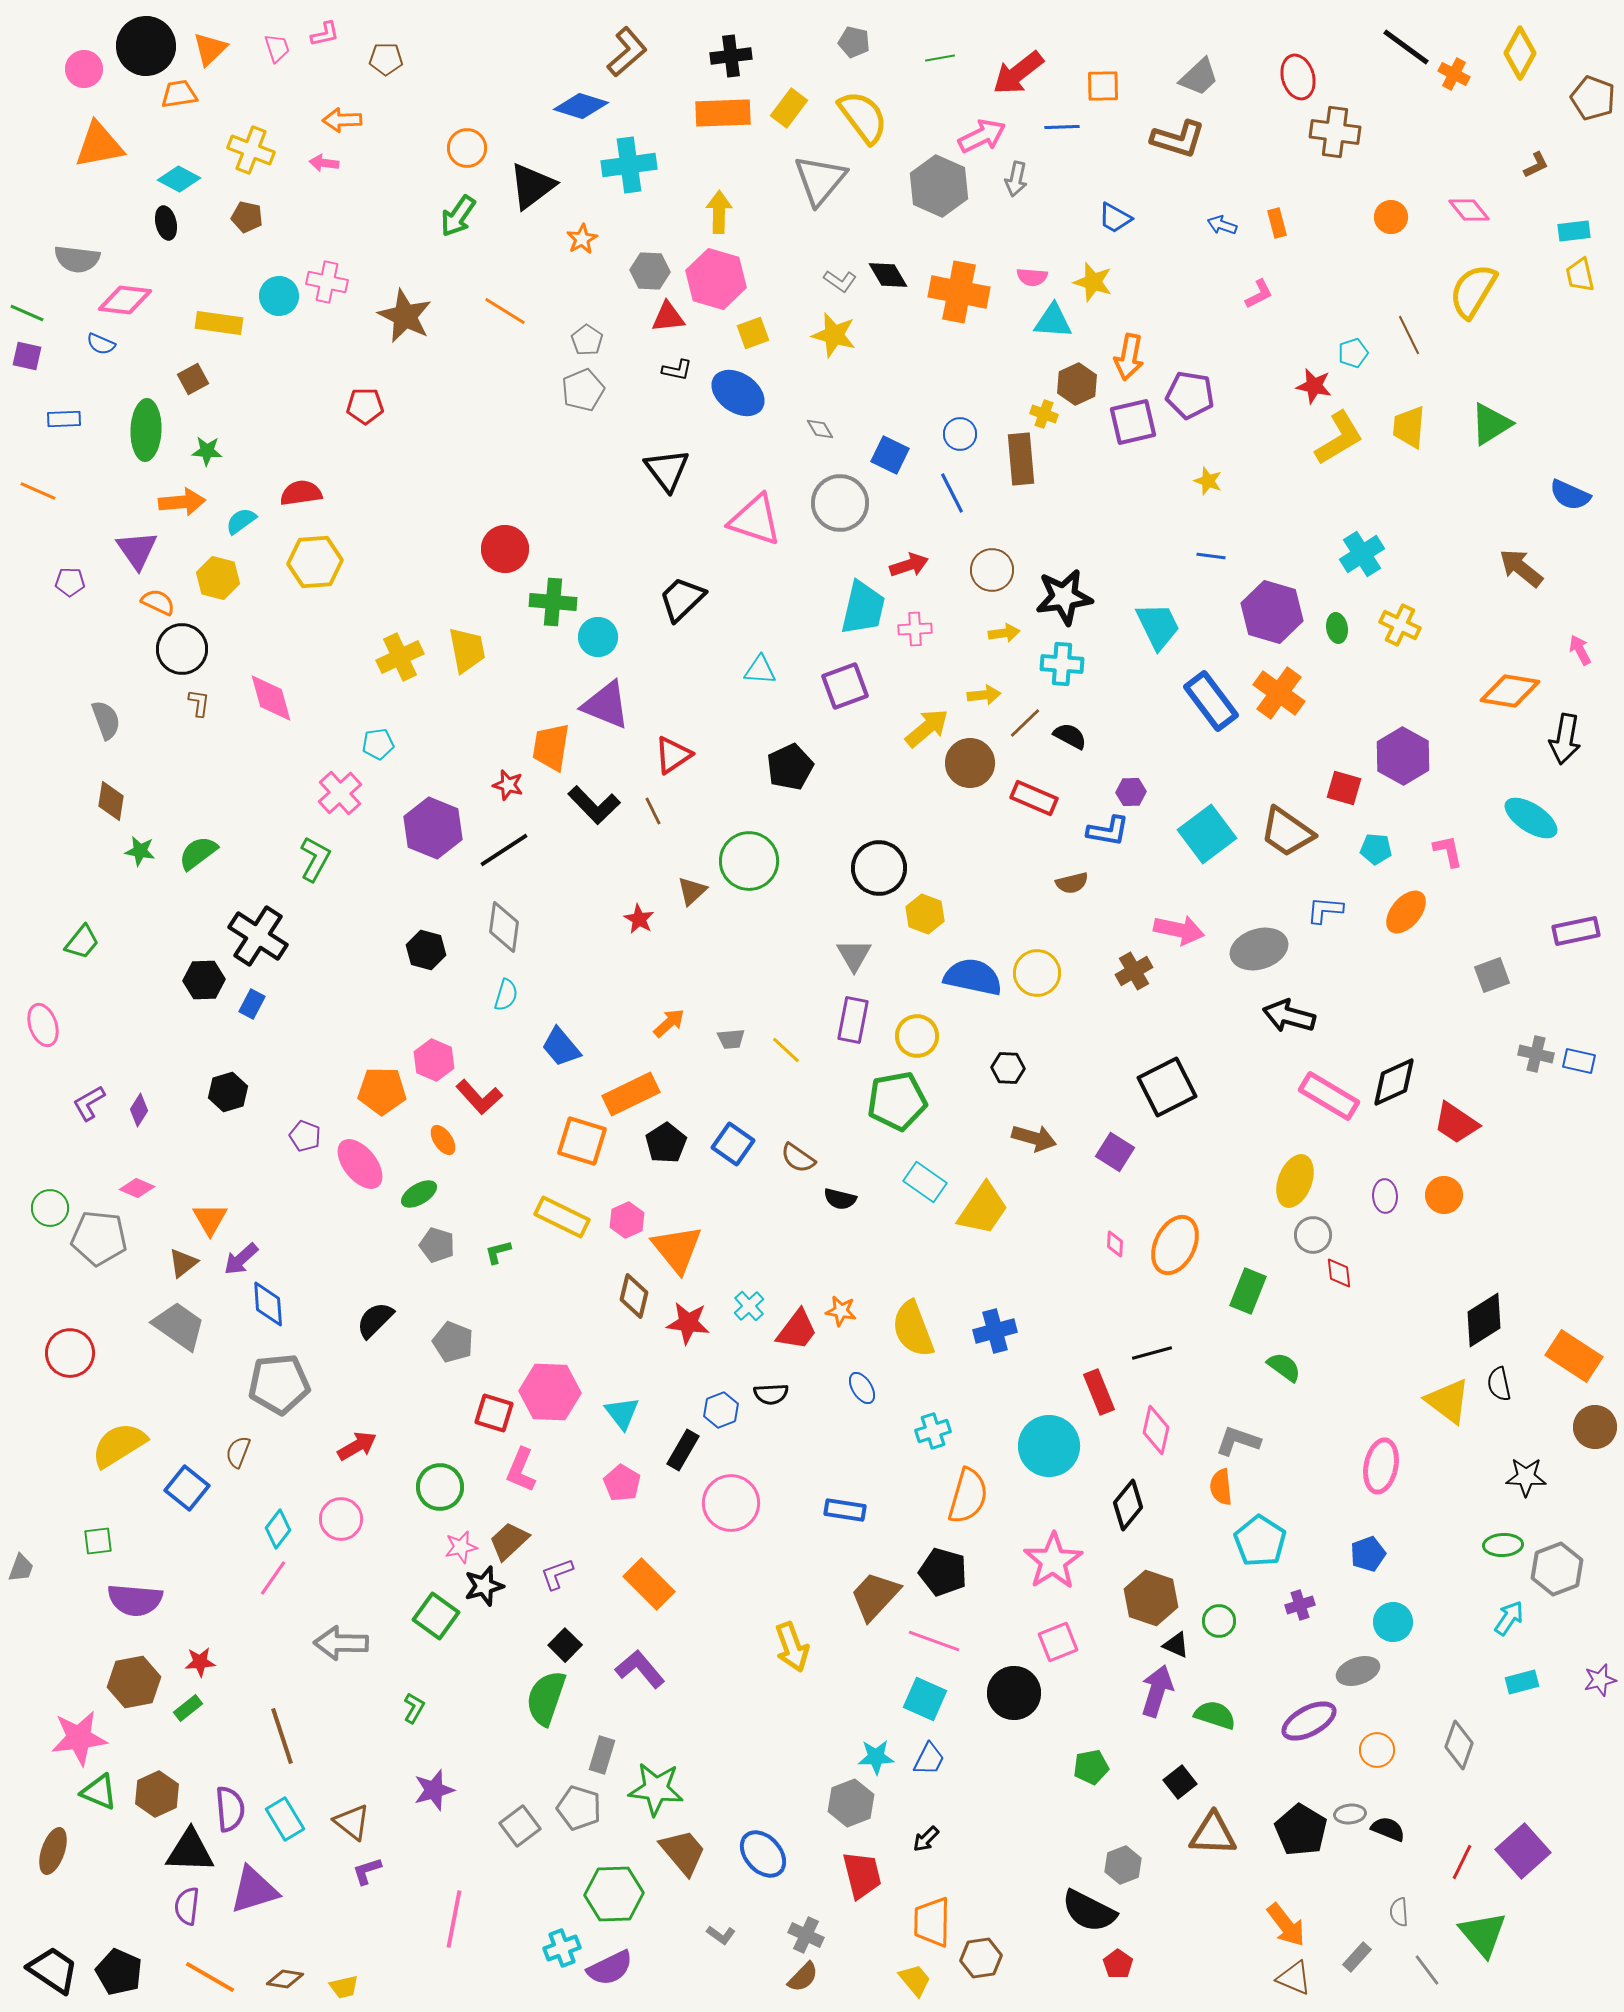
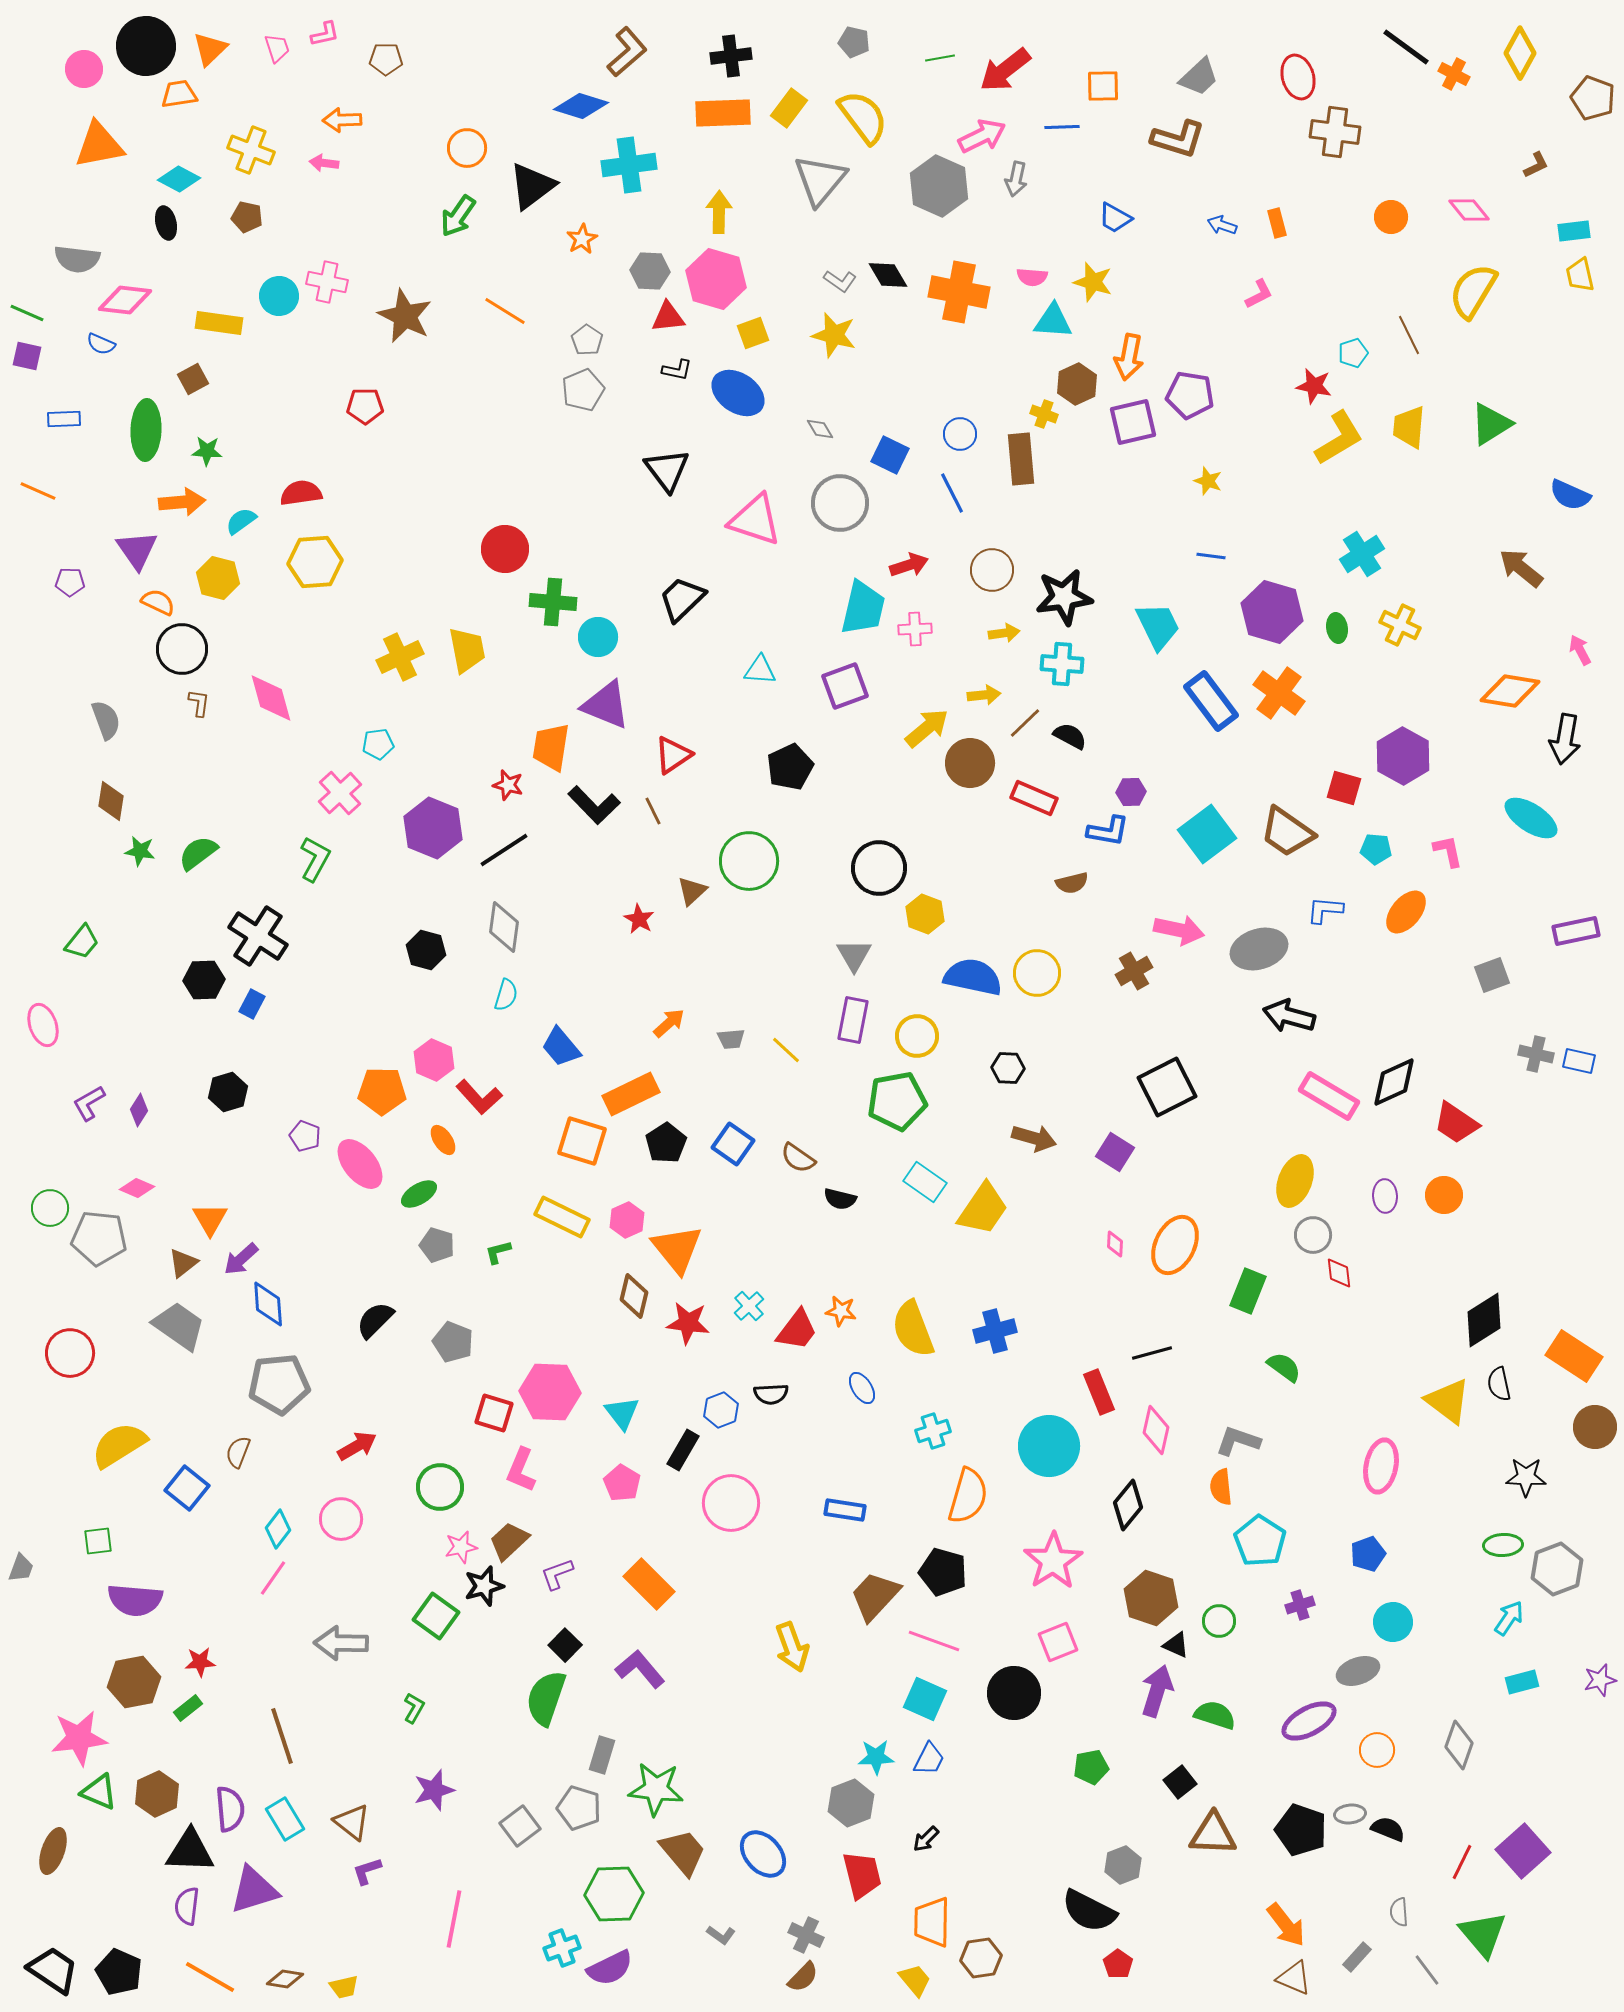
red arrow at (1018, 73): moved 13 px left, 3 px up
black pentagon at (1301, 1830): rotated 12 degrees counterclockwise
